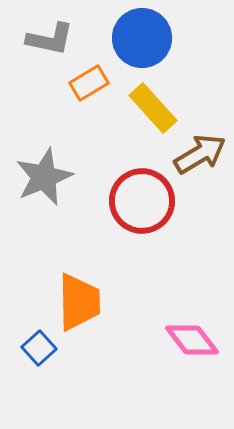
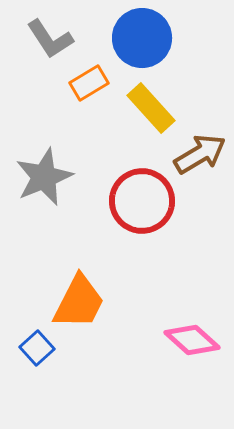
gray L-shape: rotated 45 degrees clockwise
yellow rectangle: moved 2 px left
orange trapezoid: rotated 28 degrees clockwise
pink diamond: rotated 10 degrees counterclockwise
blue square: moved 2 px left
